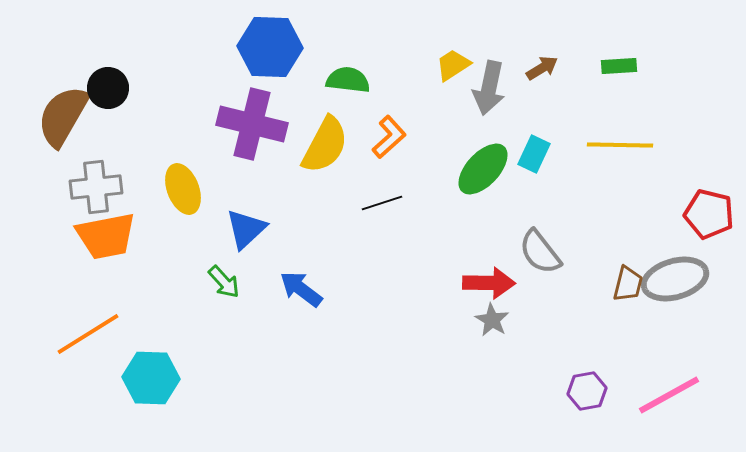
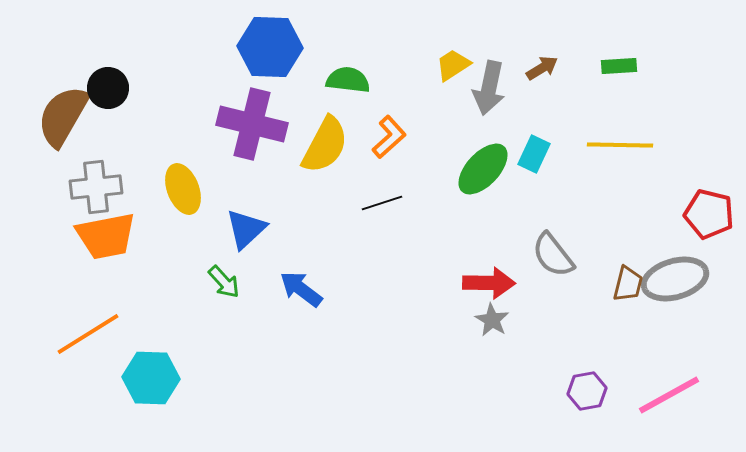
gray semicircle: moved 13 px right, 3 px down
